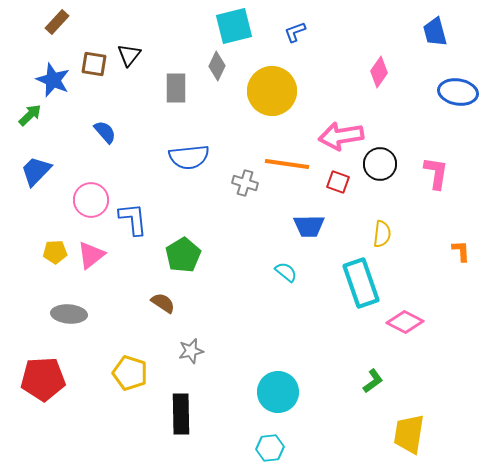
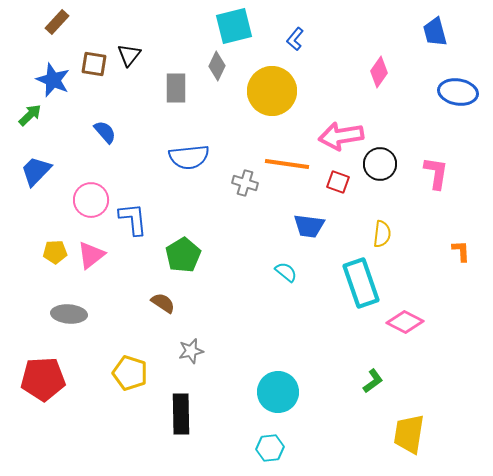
blue L-shape at (295, 32): moved 7 px down; rotated 30 degrees counterclockwise
blue trapezoid at (309, 226): rotated 8 degrees clockwise
